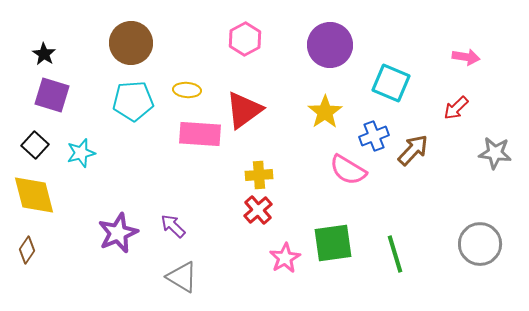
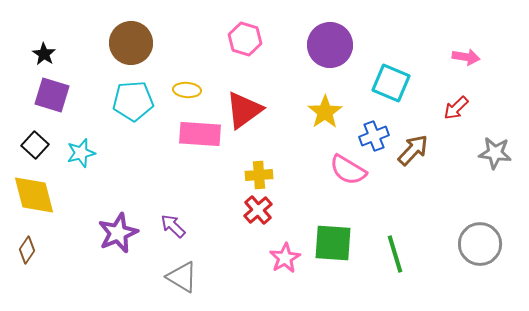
pink hexagon: rotated 16 degrees counterclockwise
green square: rotated 12 degrees clockwise
